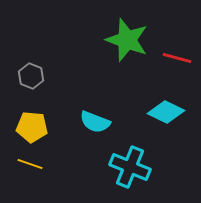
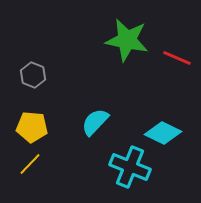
green star: rotated 9 degrees counterclockwise
red line: rotated 8 degrees clockwise
gray hexagon: moved 2 px right, 1 px up
cyan diamond: moved 3 px left, 21 px down
cyan semicircle: rotated 112 degrees clockwise
yellow line: rotated 65 degrees counterclockwise
